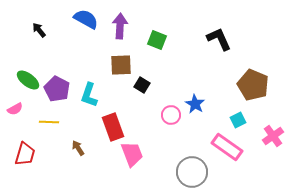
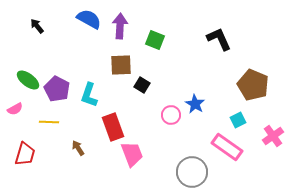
blue semicircle: moved 3 px right
black arrow: moved 2 px left, 4 px up
green square: moved 2 px left
